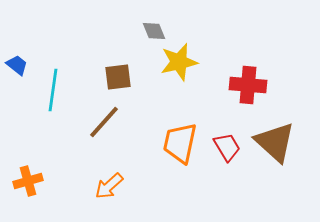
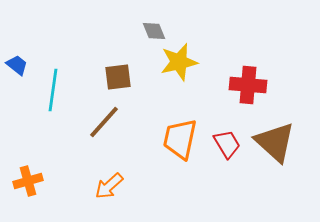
orange trapezoid: moved 4 px up
red trapezoid: moved 3 px up
